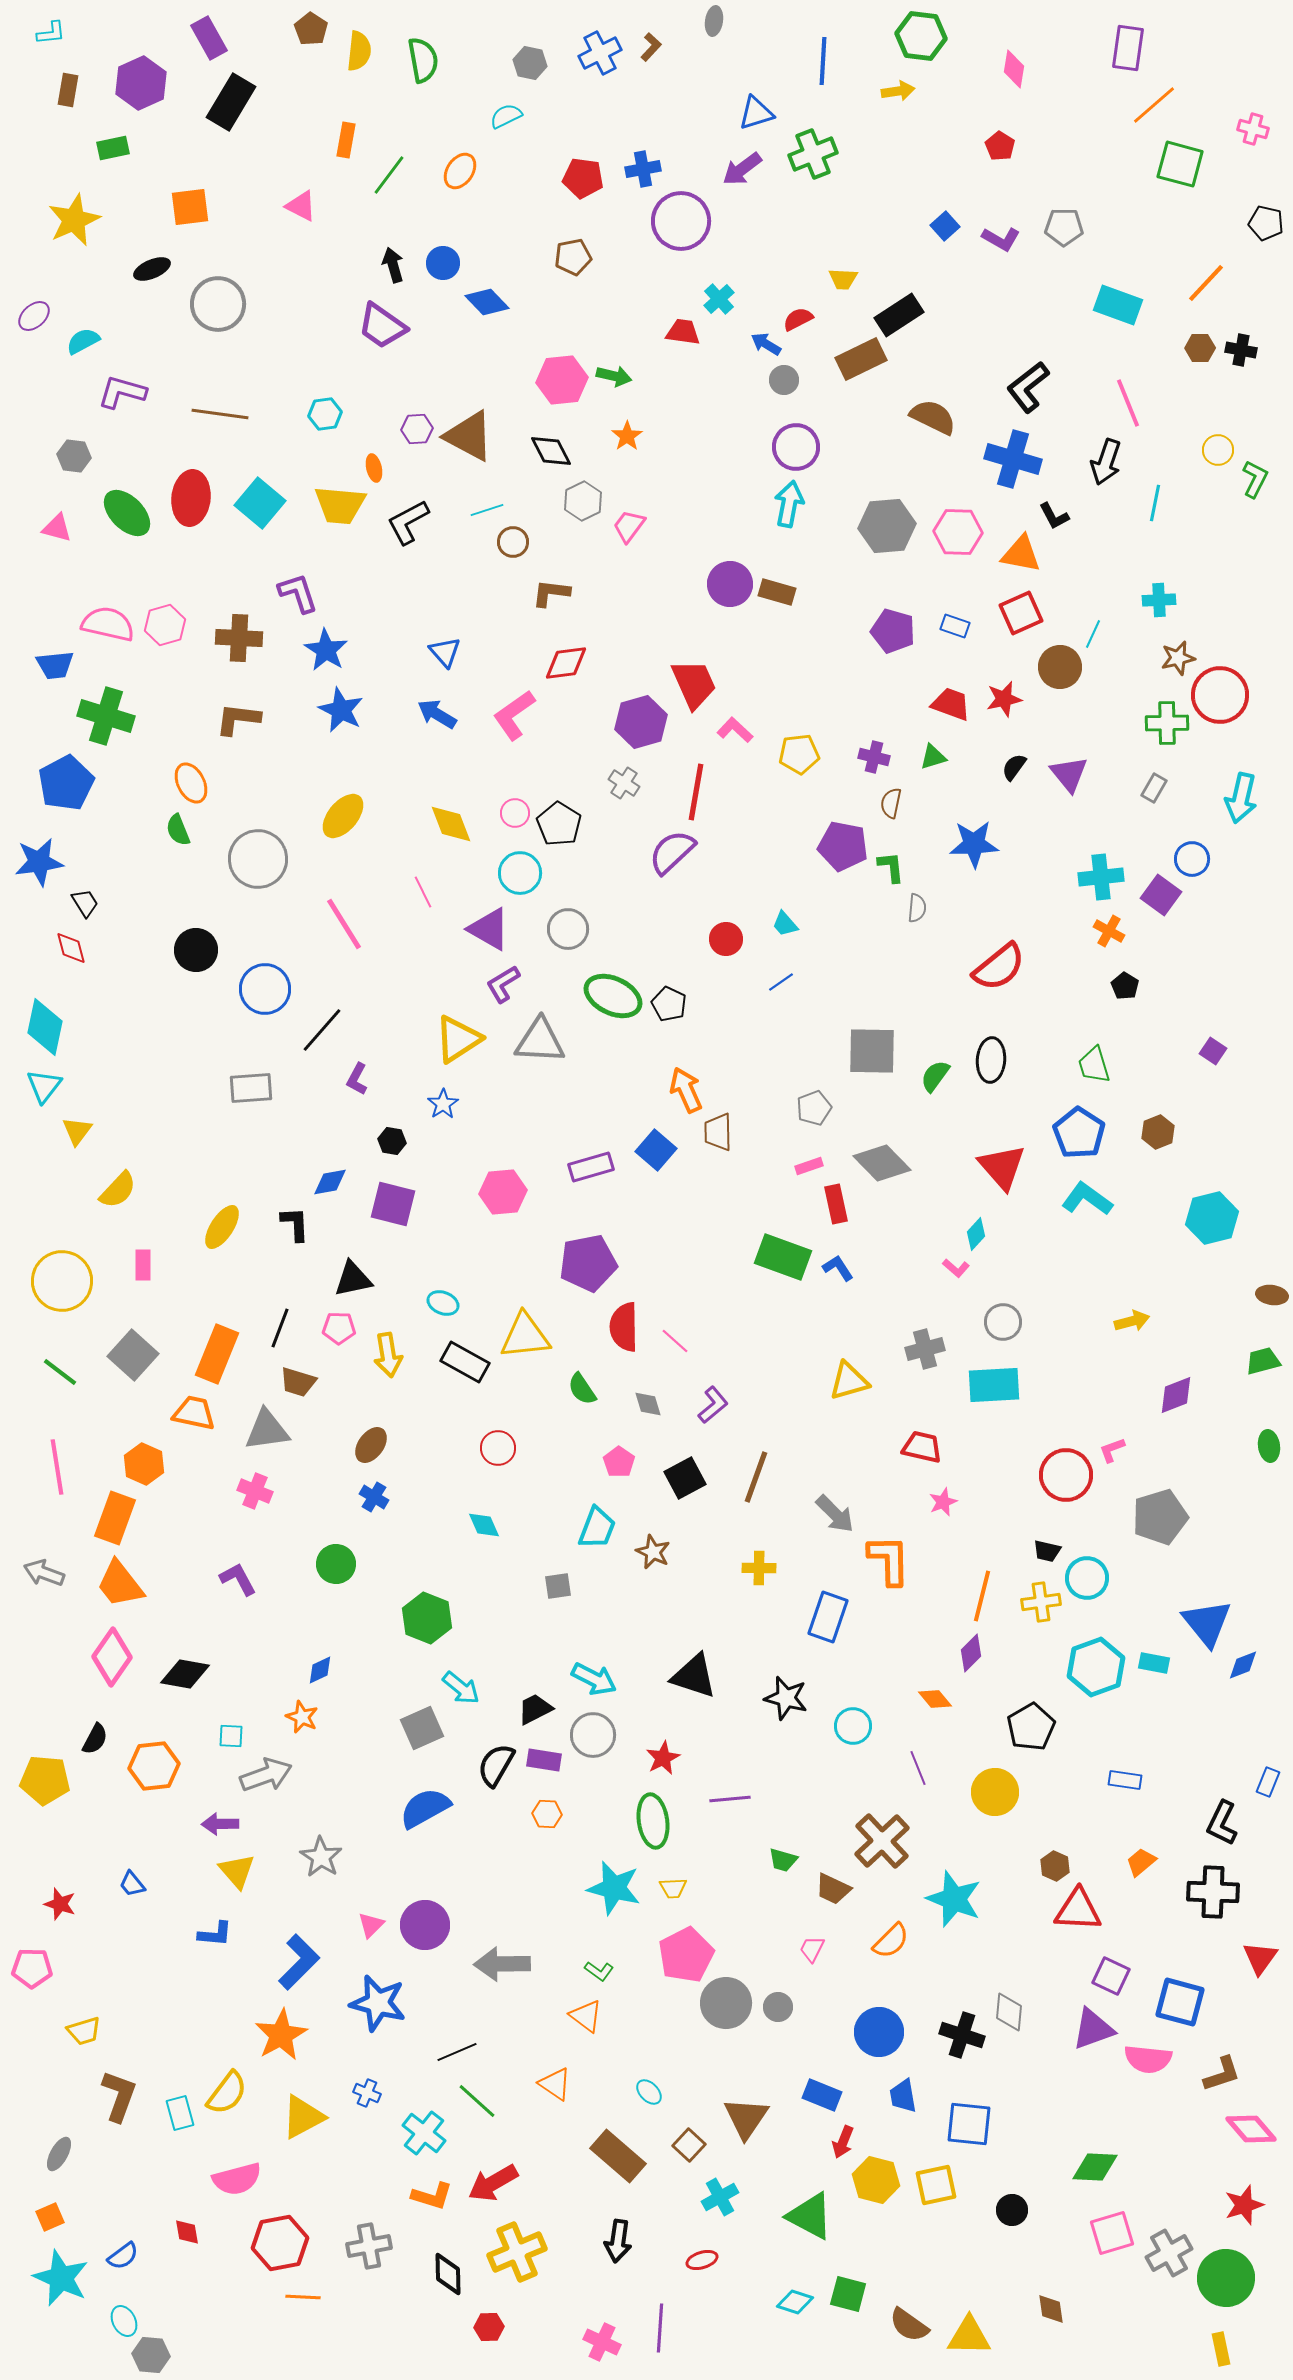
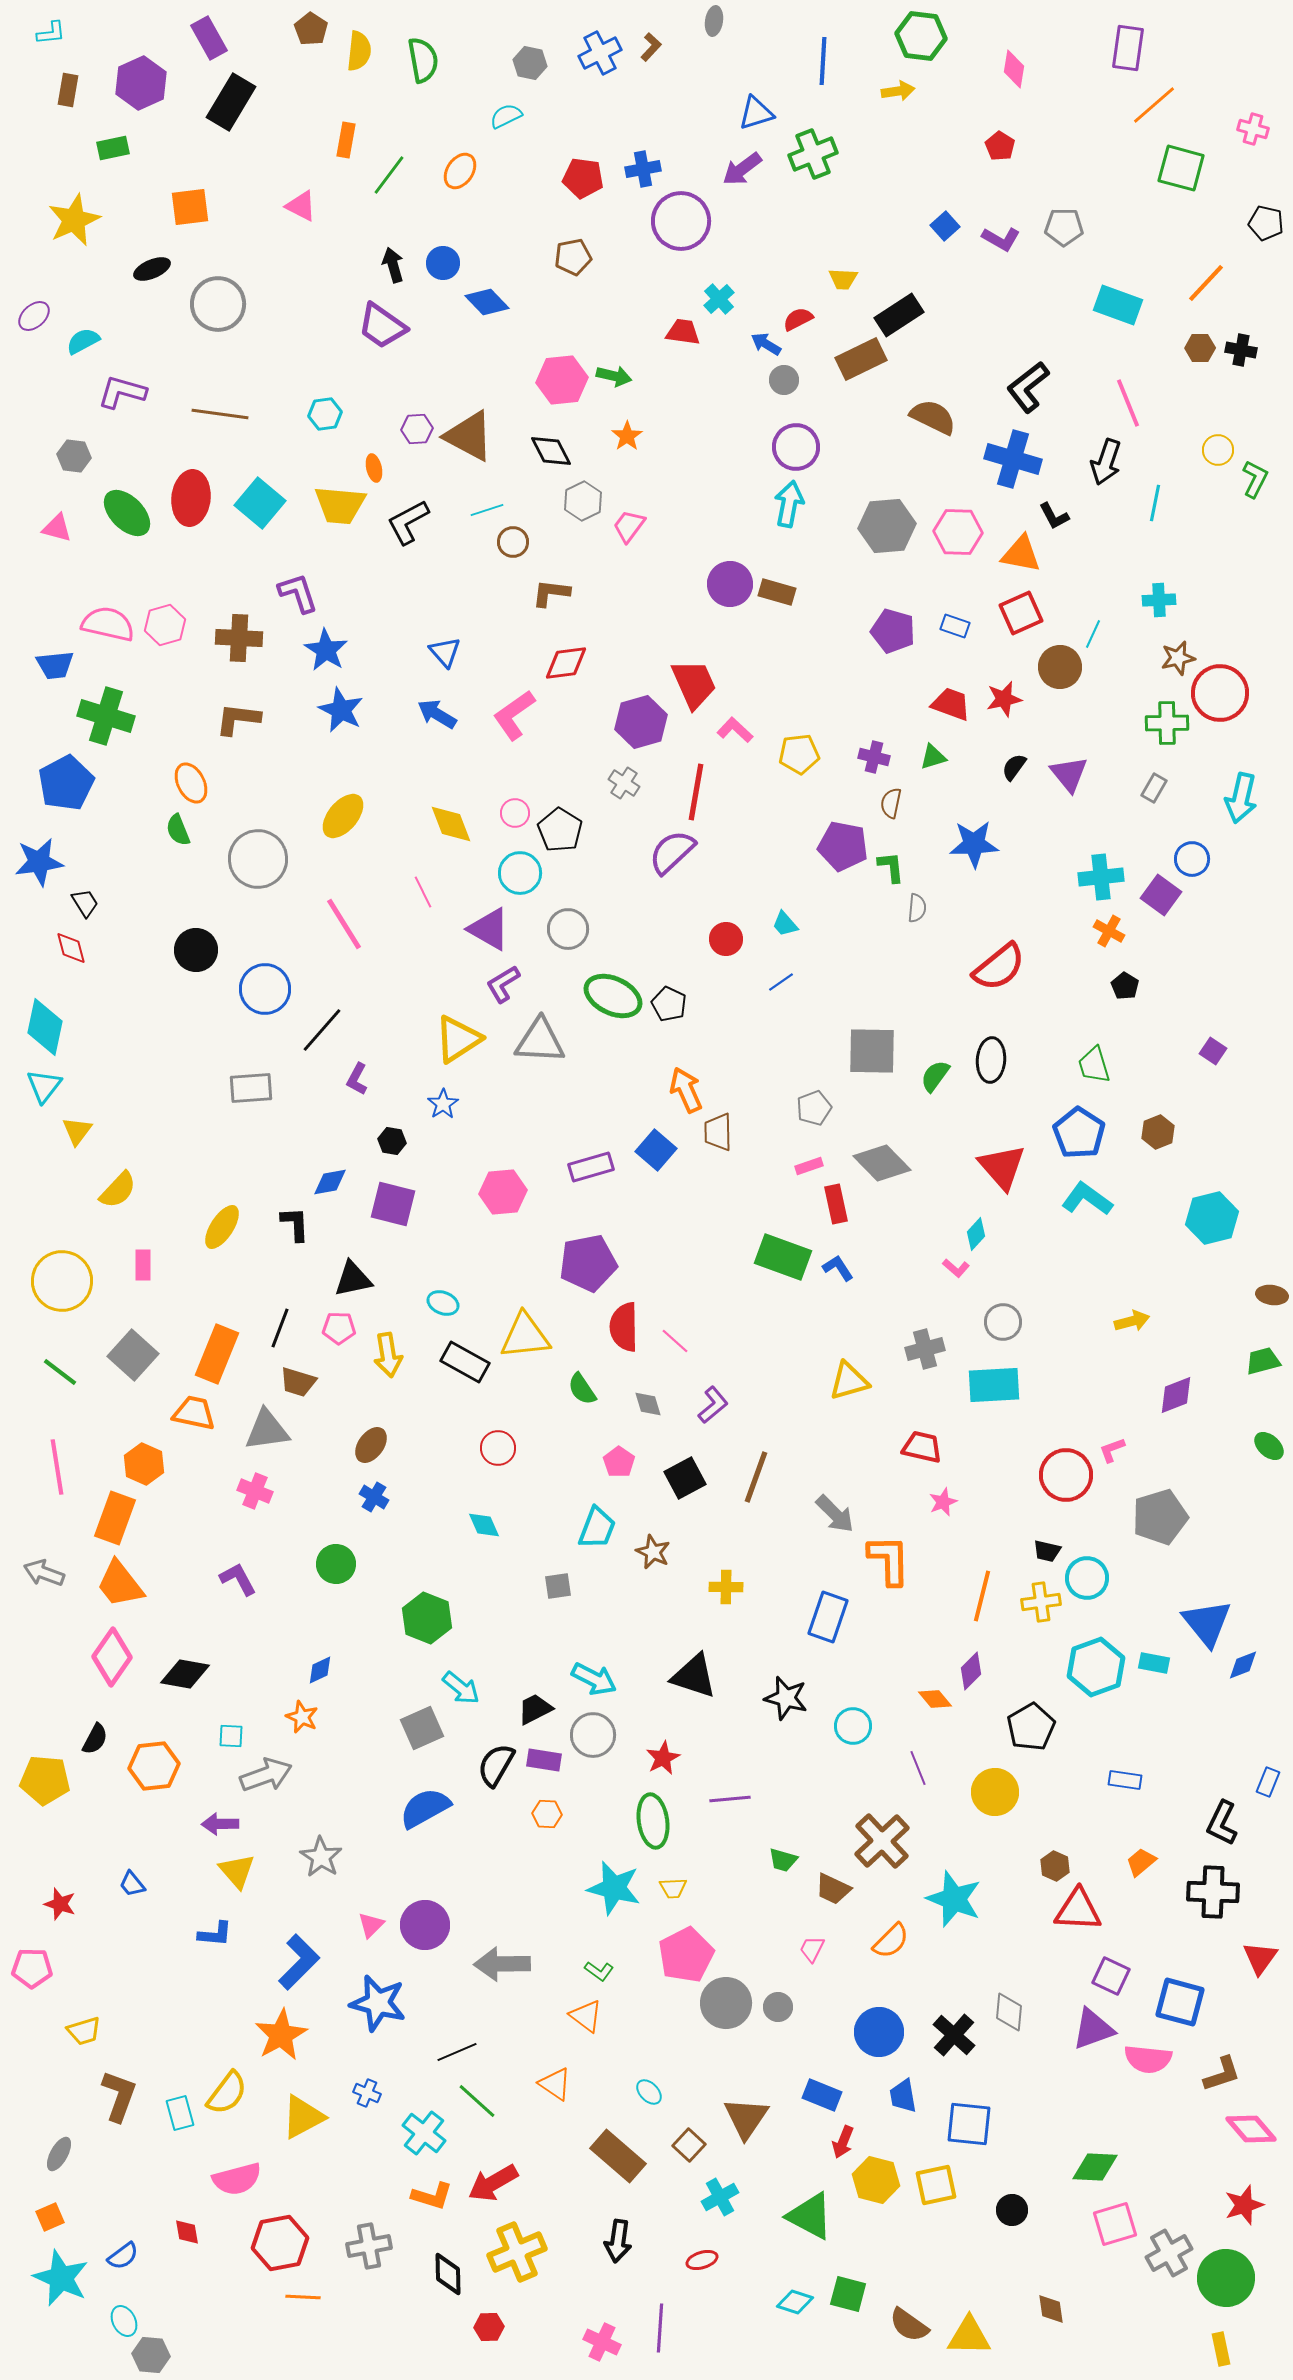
green square at (1180, 164): moved 1 px right, 4 px down
red circle at (1220, 695): moved 2 px up
black pentagon at (559, 824): moved 1 px right, 6 px down
green ellipse at (1269, 1446): rotated 40 degrees counterclockwise
yellow cross at (759, 1568): moved 33 px left, 19 px down
purple diamond at (971, 1653): moved 18 px down
black cross at (962, 2035): moved 8 px left; rotated 24 degrees clockwise
pink square at (1112, 2233): moved 3 px right, 9 px up
